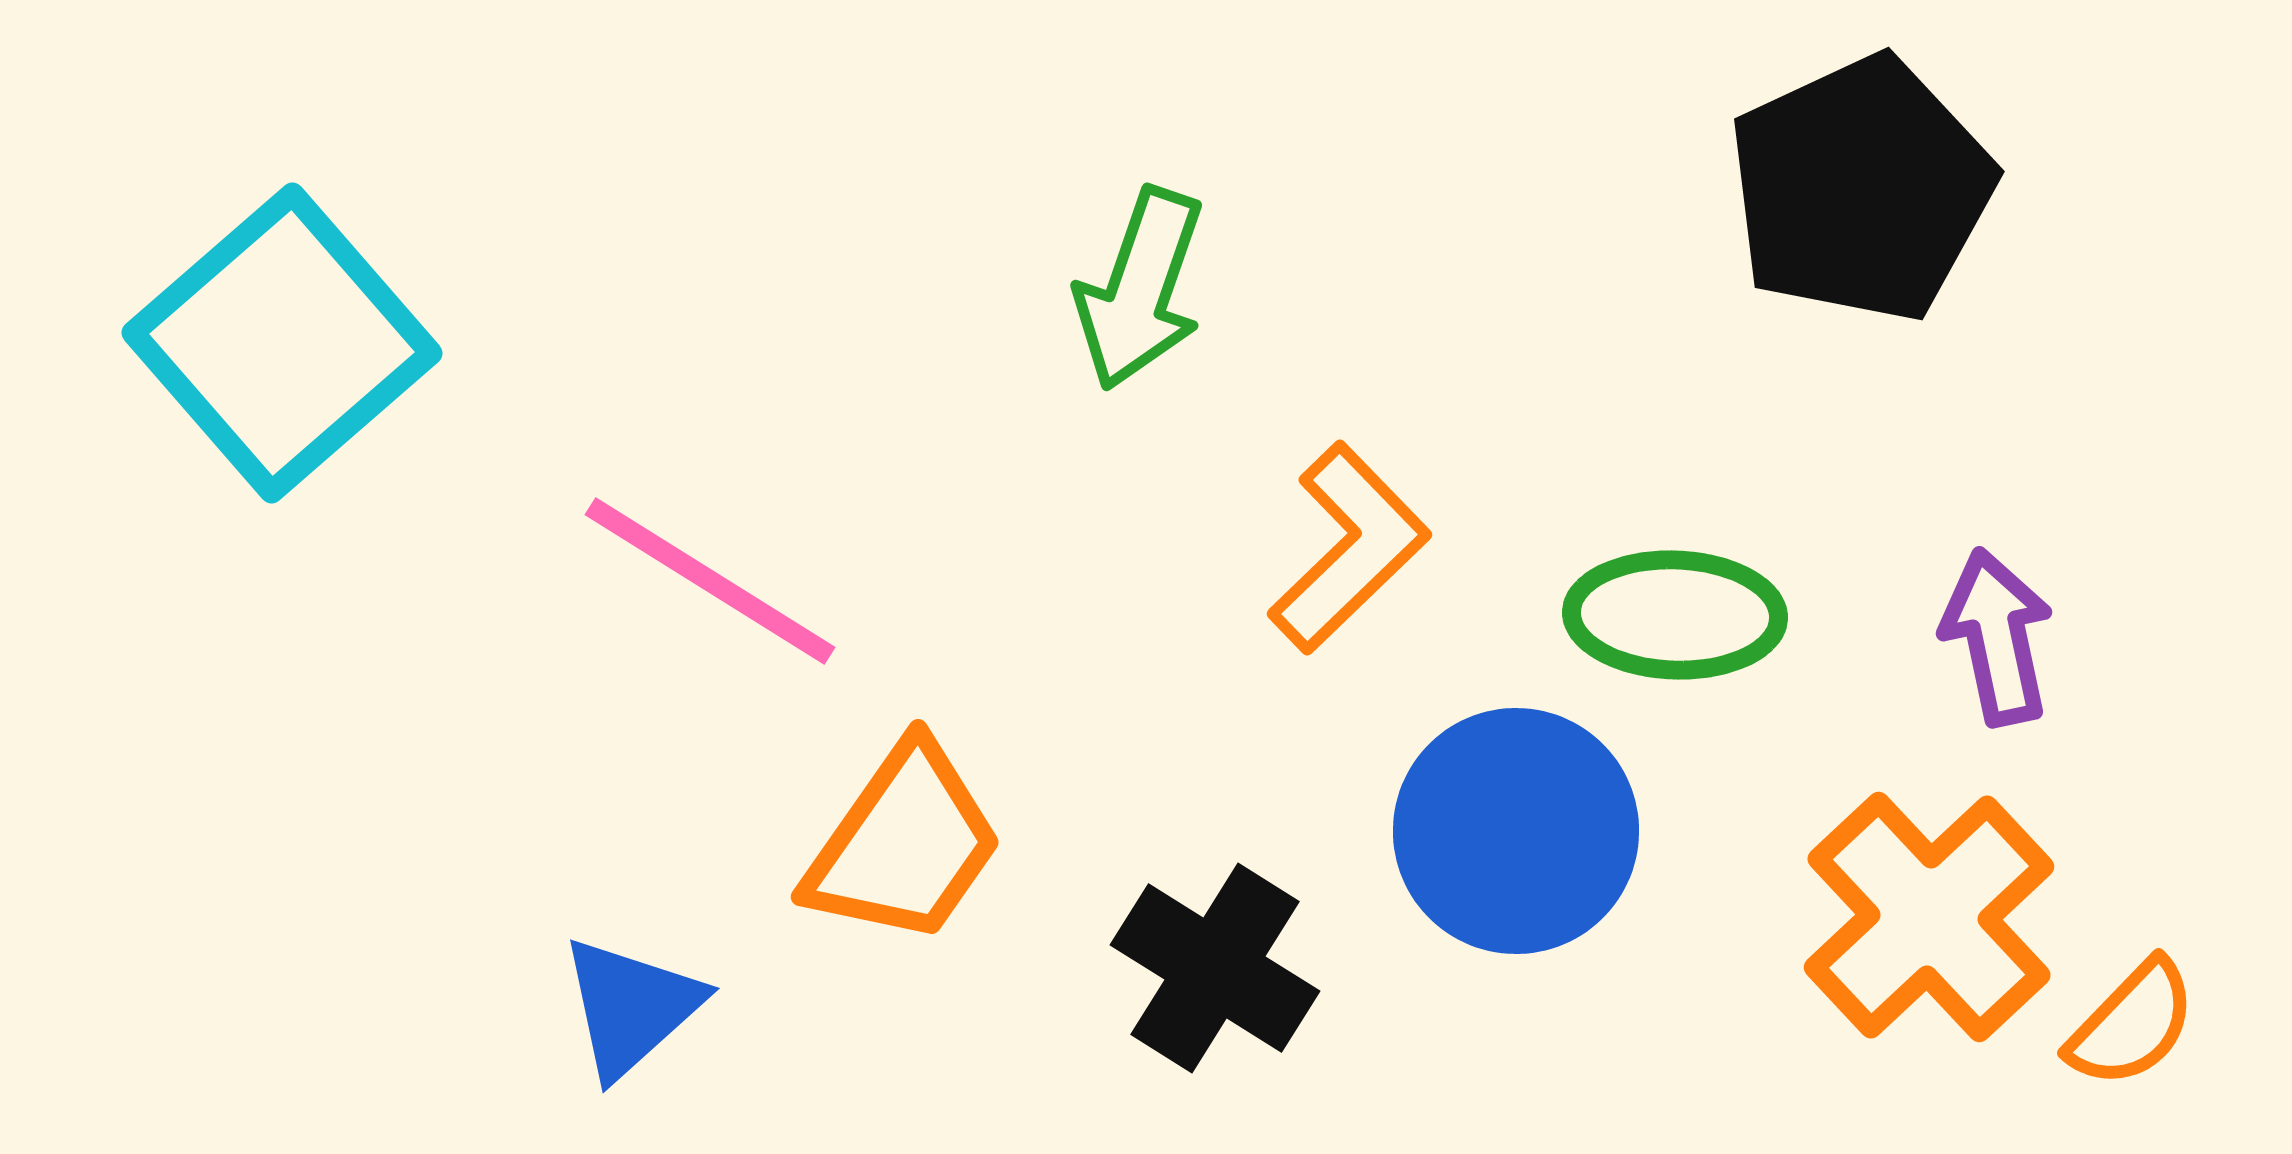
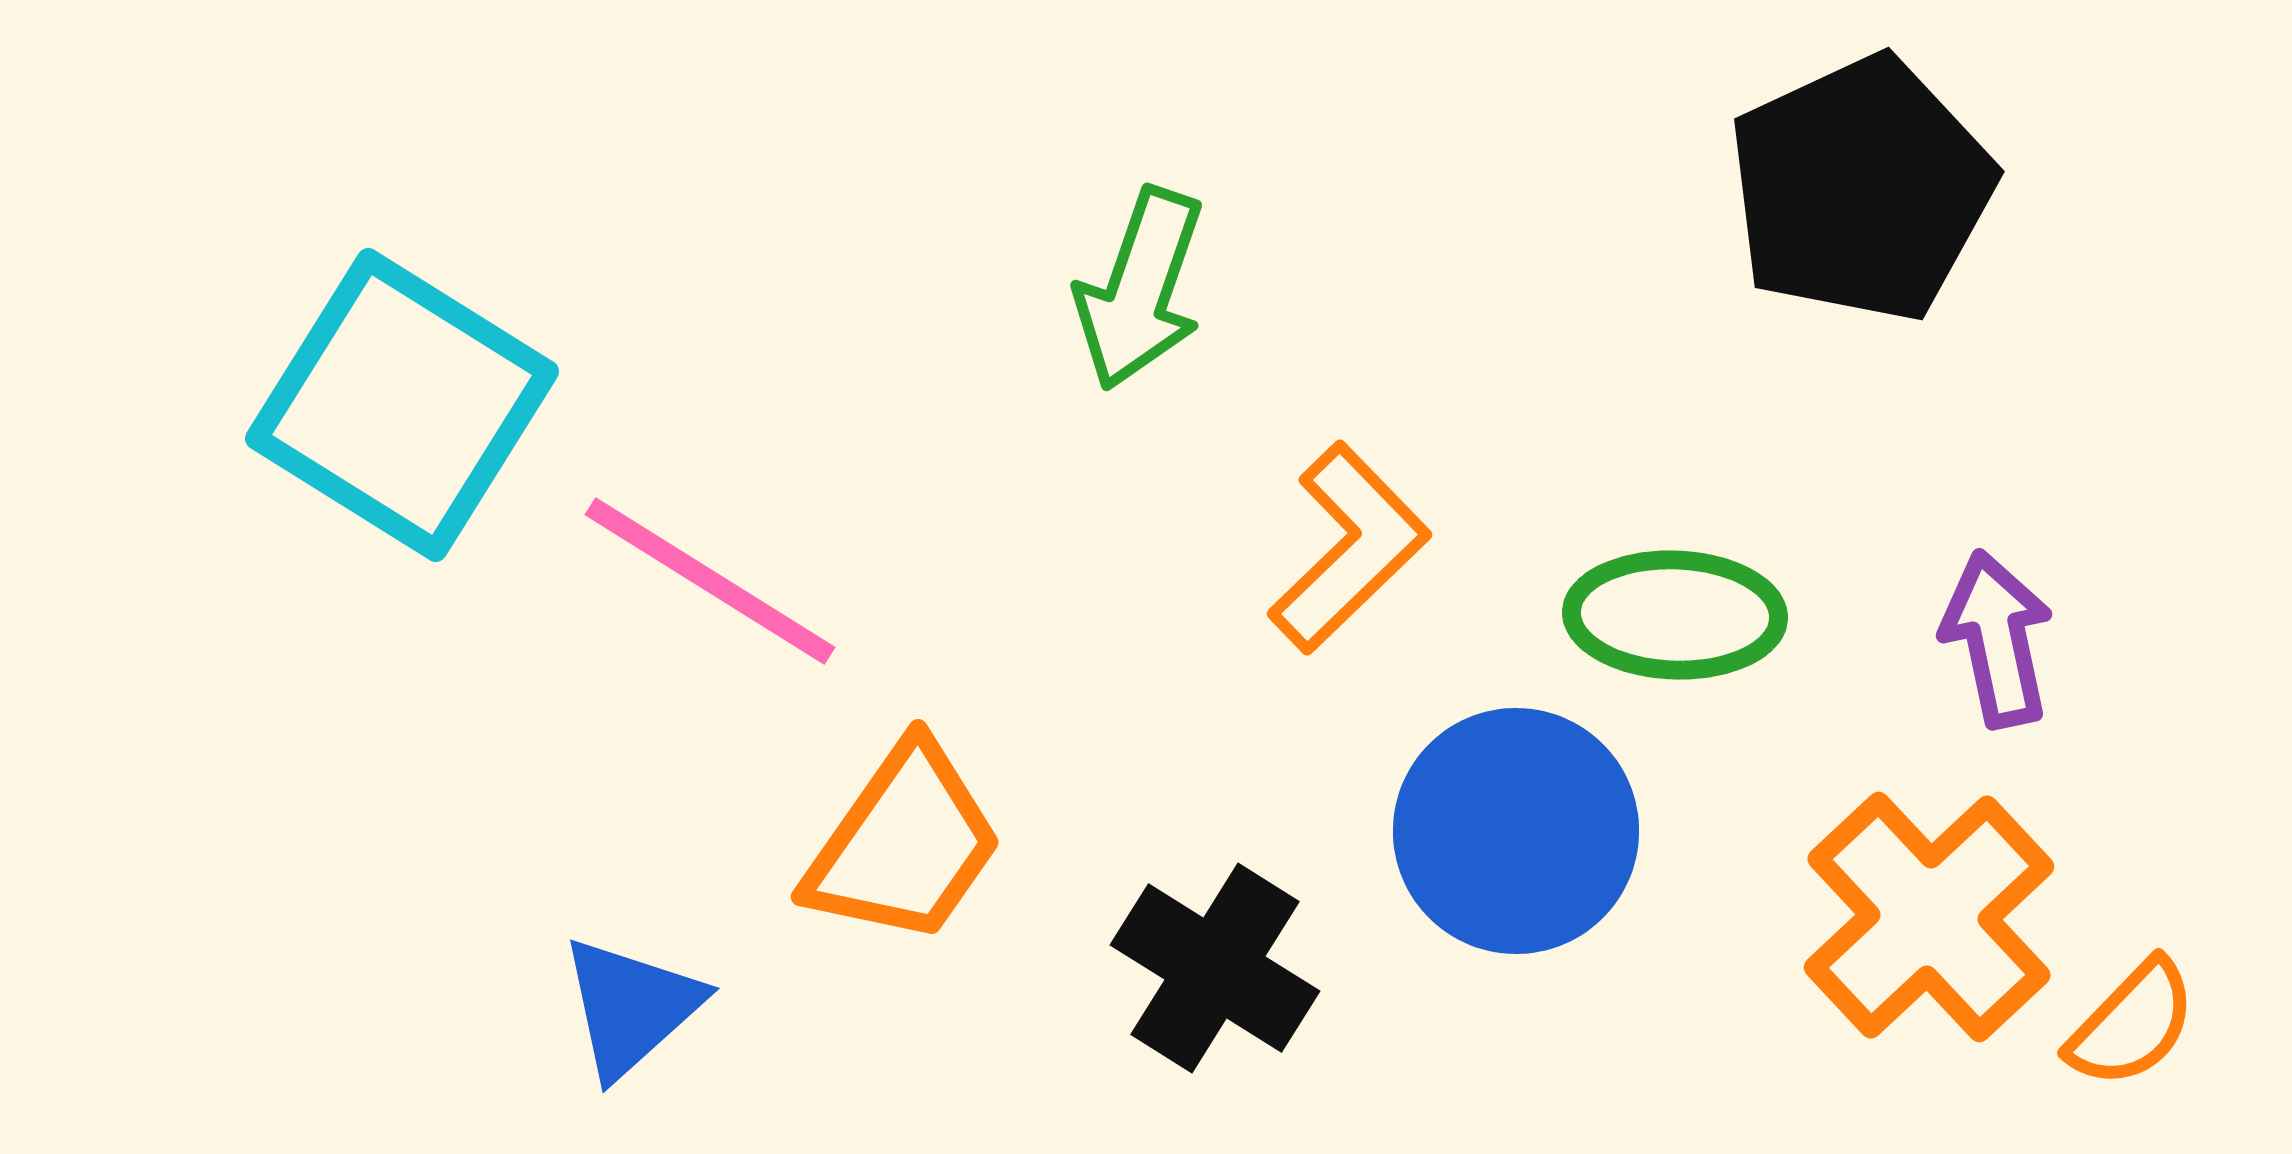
cyan square: moved 120 px right, 62 px down; rotated 17 degrees counterclockwise
purple arrow: moved 2 px down
